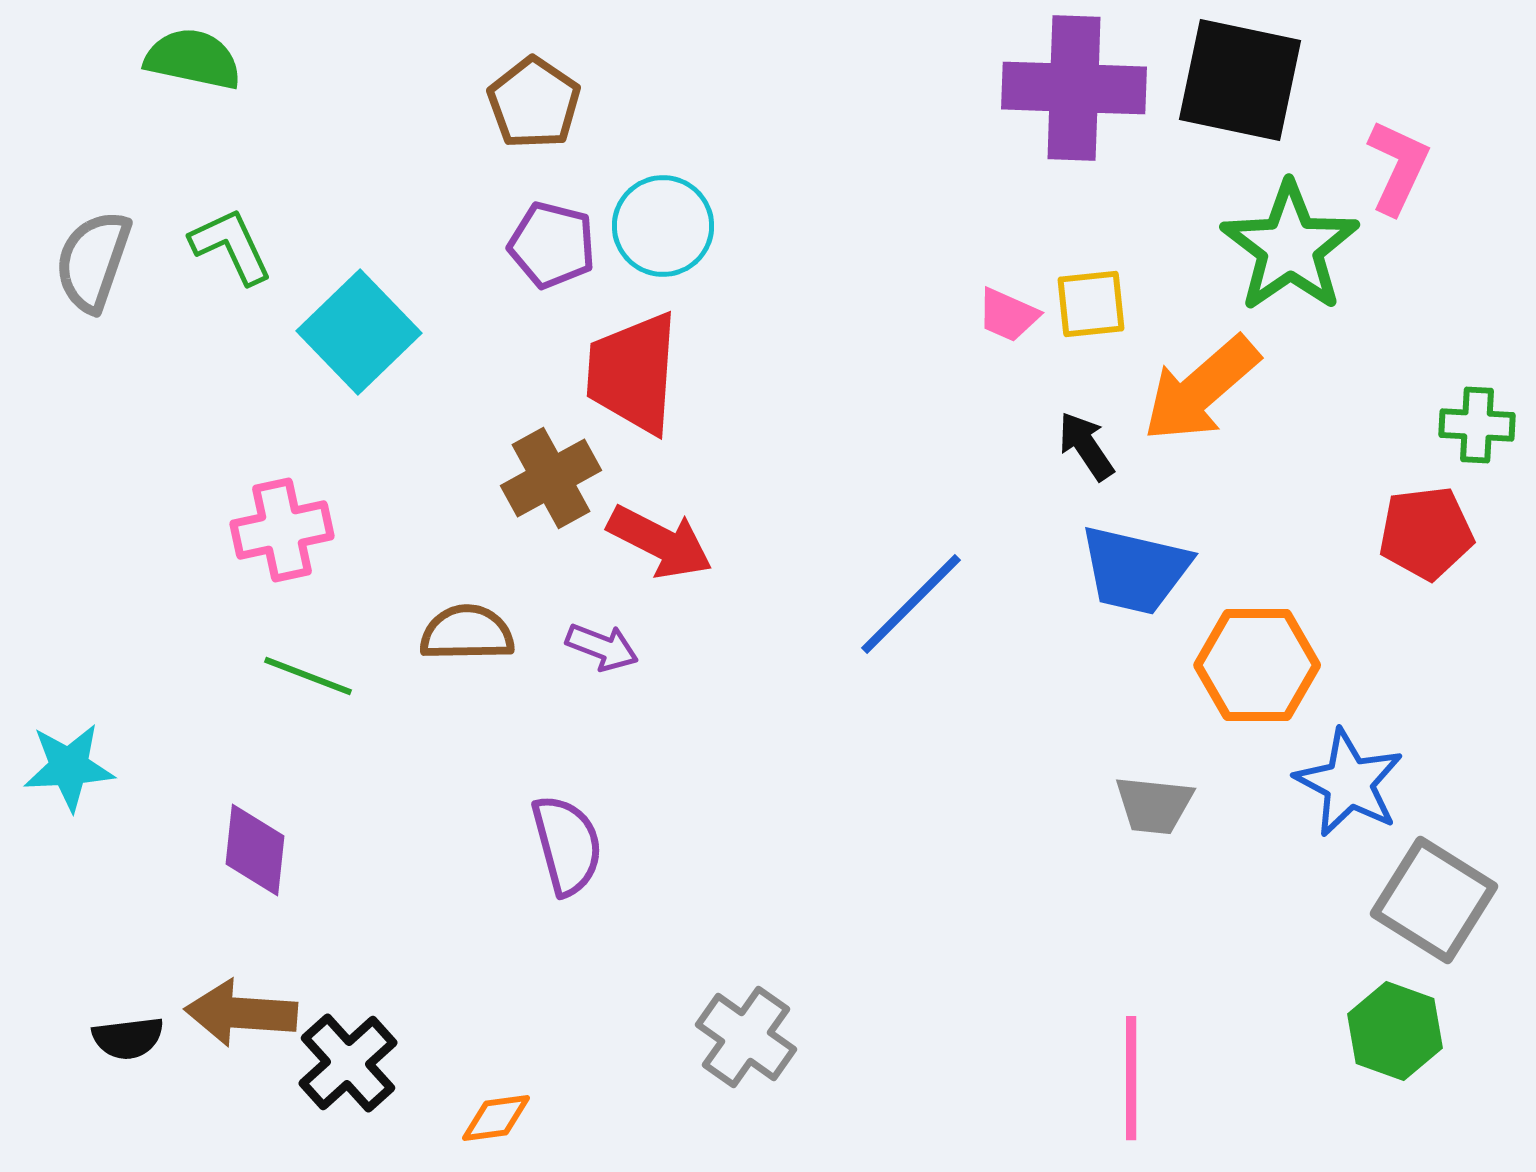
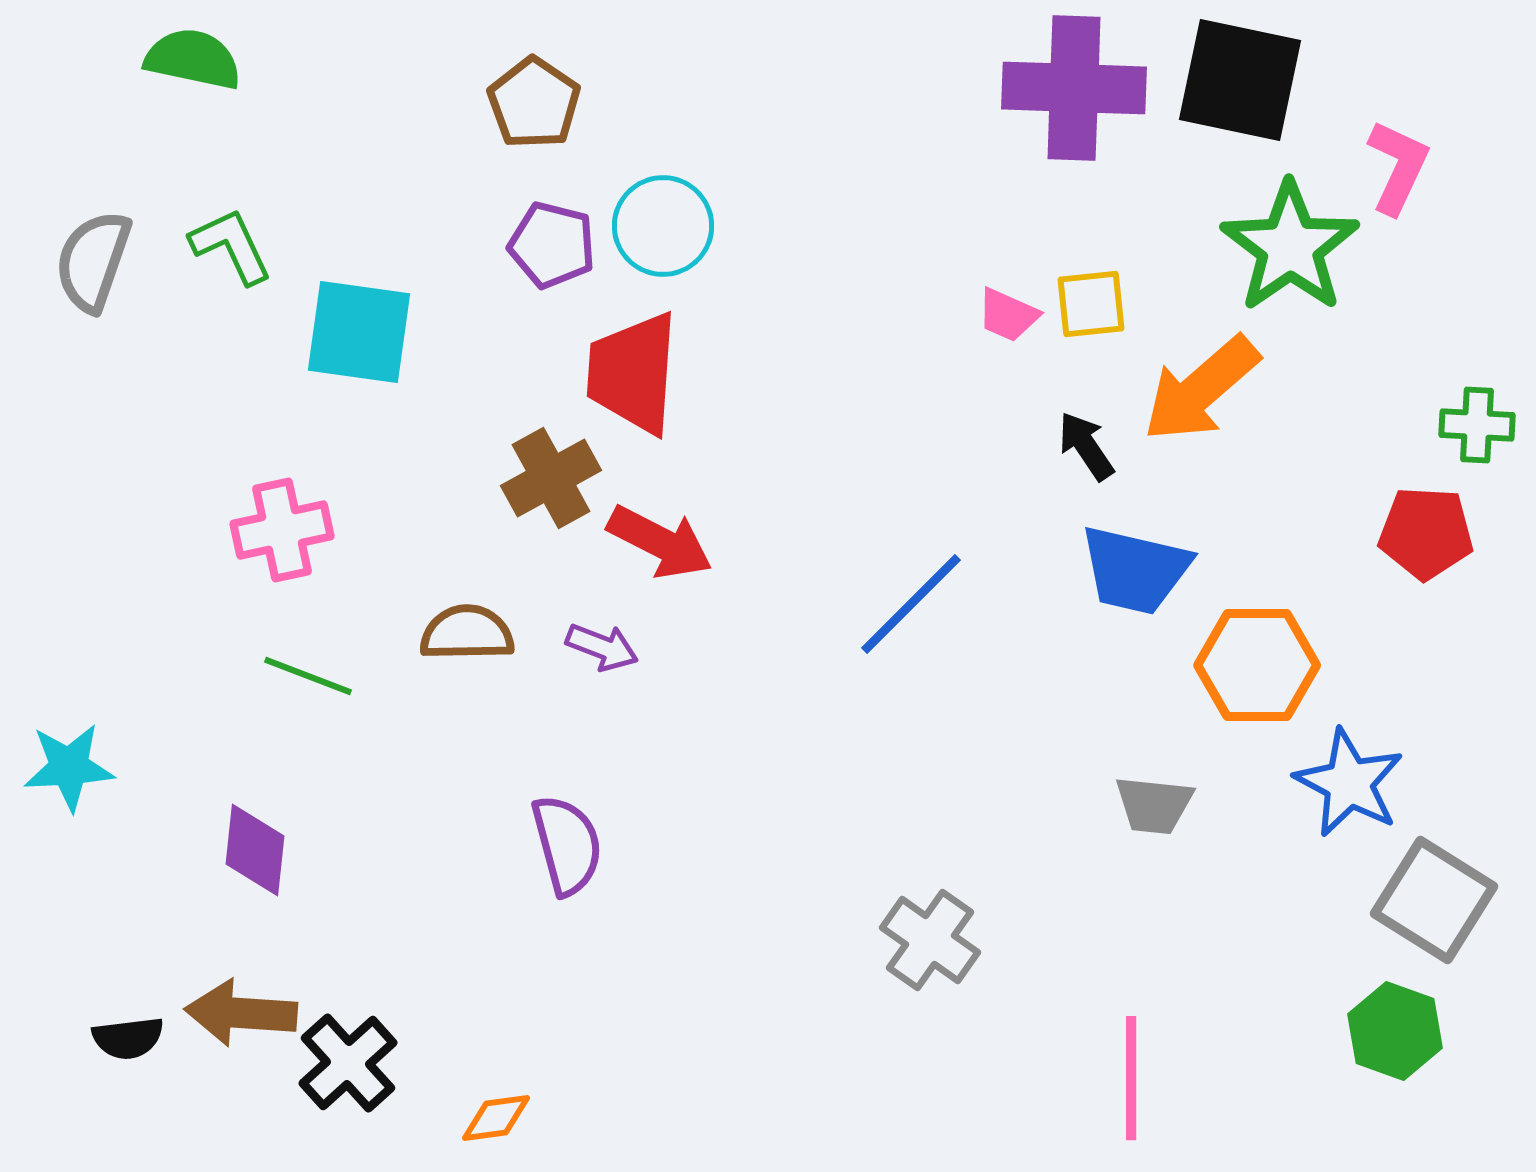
cyan square: rotated 38 degrees counterclockwise
red pentagon: rotated 10 degrees clockwise
gray cross: moved 184 px right, 97 px up
